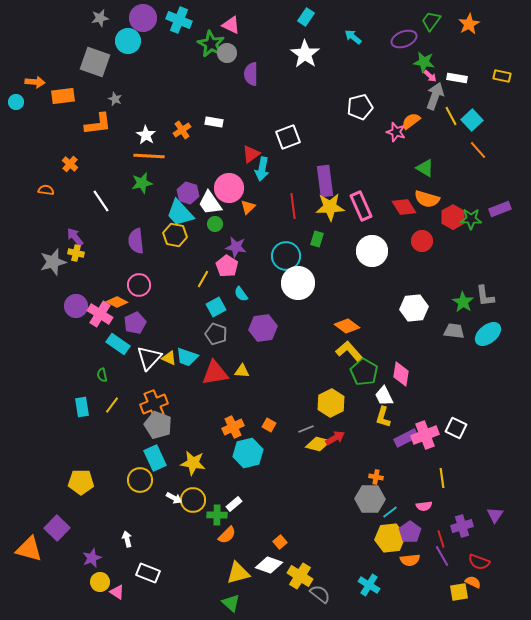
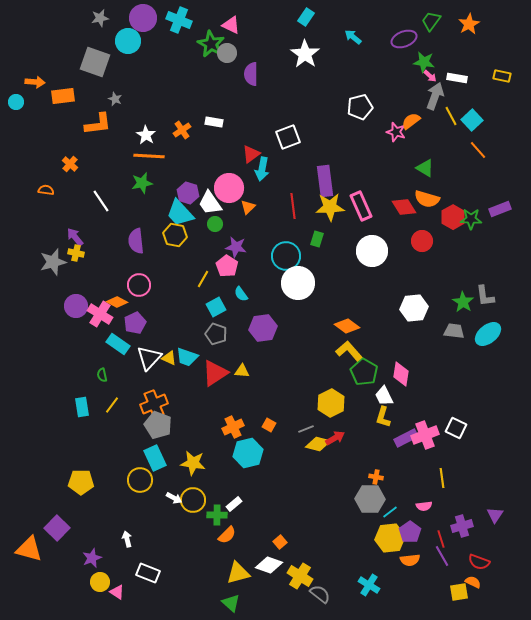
red triangle at (215, 373): rotated 24 degrees counterclockwise
